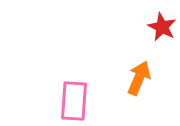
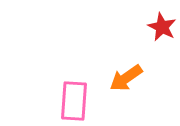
orange arrow: moved 13 px left; rotated 148 degrees counterclockwise
